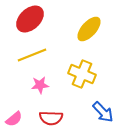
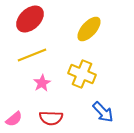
pink star: moved 2 px right, 2 px up; rotated 24 degrees counterclockwise
